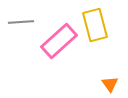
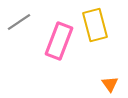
gray line: moved 2 px left; rotated 30 degrees counterclockwise
pink rectangle: rotated 27 degrees counterclockwise
